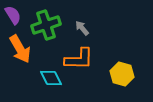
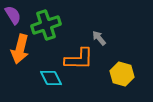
gray arrow: moved 17 px right, 10 px down
orange arrow: rotated 44 degrees clockwise
